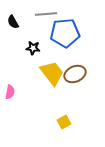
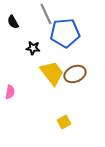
gray line: rotated 70 degrees clockwise
